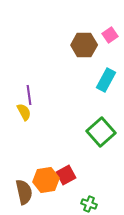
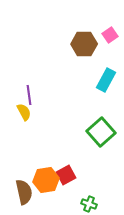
brown hexagon: moved 1 px up
